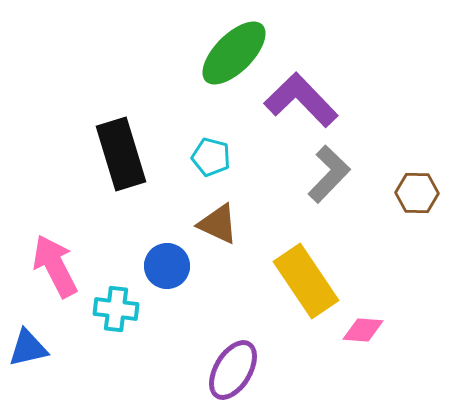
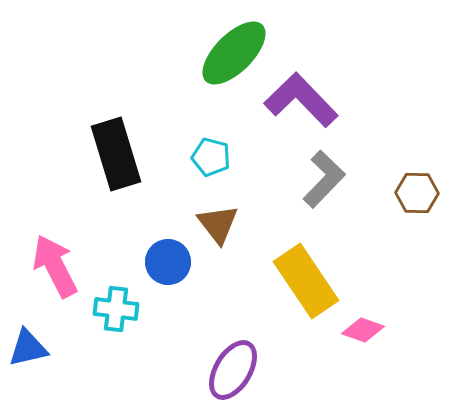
black rectangle: moved 5 px left
gray L-shape: moved 5 px left, 5 px down
brown triangle: rotated 27 degrees clockwise
blue circle: moved 1 px right, 4 px up
pink diamond: rotated 15 degrees clockwise
